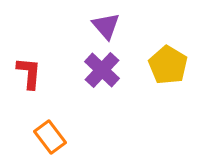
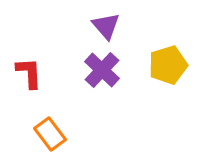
yellow pentagon: rotated 24 degrees clockwise
red L-shape: rotated 8 degrees counterclockwise
orange rectangle: moved 3 px up
